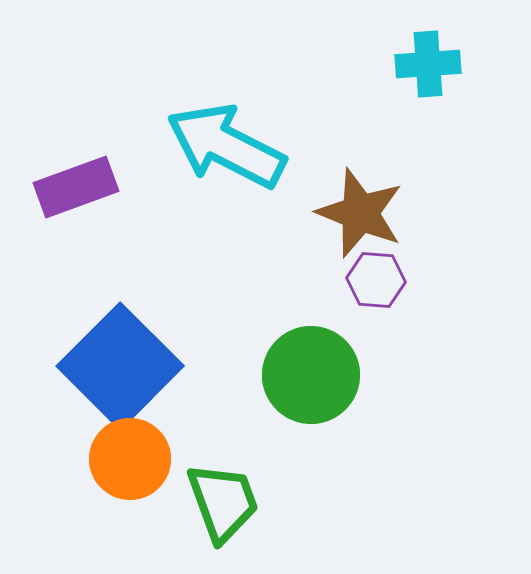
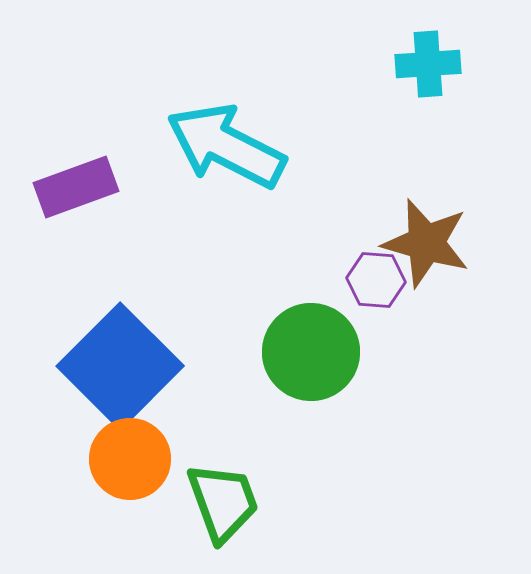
brown star: moved 66 px right, 30 px down; rotated 6 degrees counterclockwise
green circle: moved 23 px up
